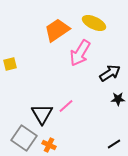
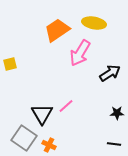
yellow ellipse: rotated 15 degrees counterclockwise
black star: moved 1 px left, 14 px down
black line: rotated 40 degrees clockwise
